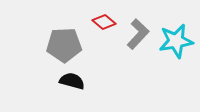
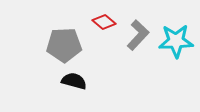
gray L-shape: moved 1 px down
cyan star: rotated 8 degrees clockwise
black semicircle: moved 2 px right
